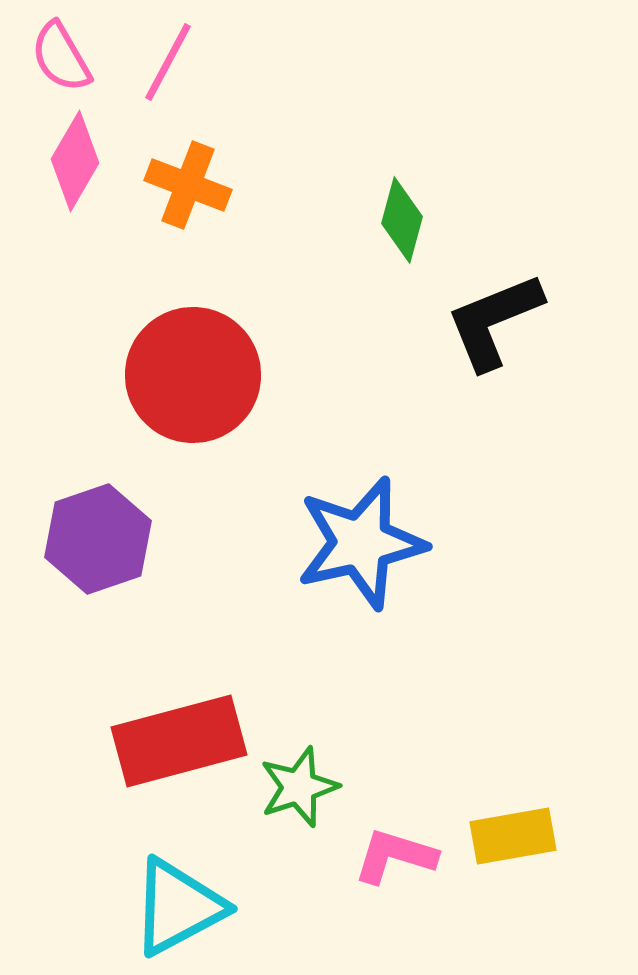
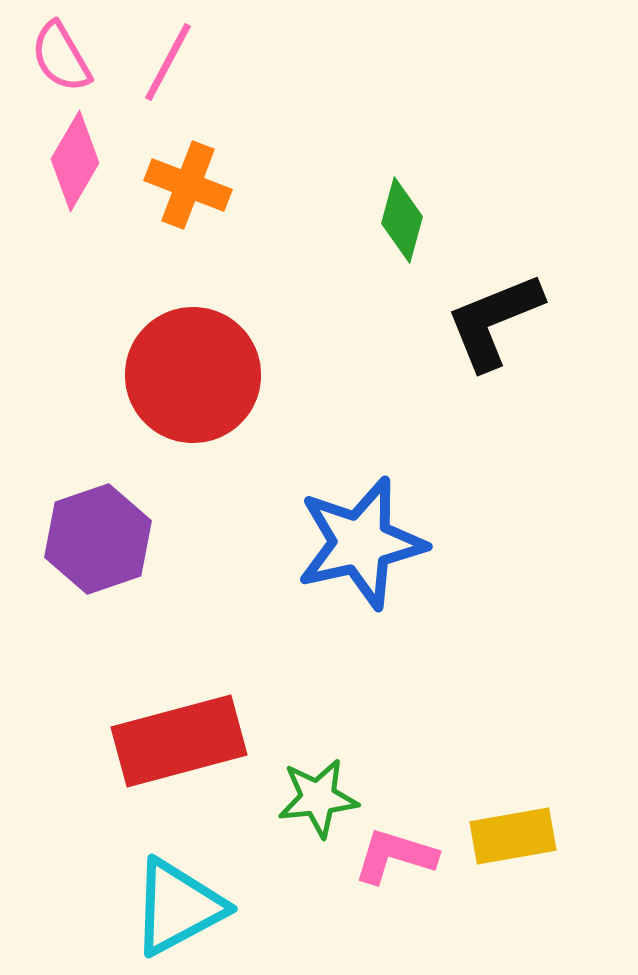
green star: moved 19 px right, 11 px down; rotated 12 degrees clockwise
